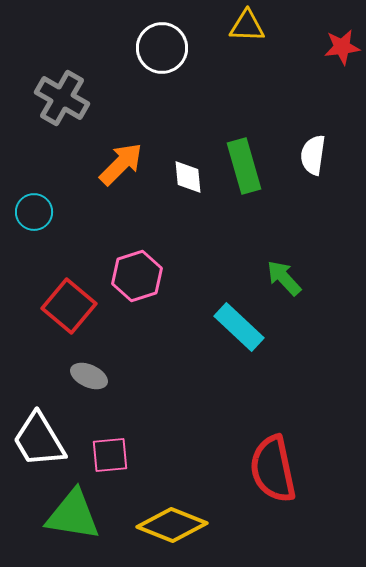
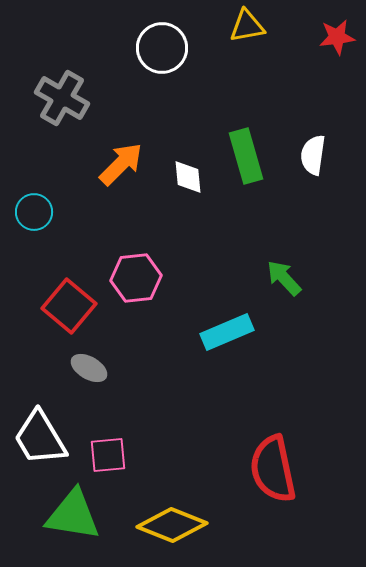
yellow triangle: rotated 12 degrees counterclockwise
red star: moved 5 px left, 10 px up
green rectangle: moved 2 px right, 10 px up
pink hexagon: moved 1 px left, 2 px down; rotated 12 degrees clockwise
cyan rectangle: moved 12 px left, 5 px down; rotated 66 degrees counterclockwise
gray ellipse: moved 8 px up; rotated 6 degrees clockwise
white trapezoid: moved 1 px right, 2 px up
pink square: moved 2 px left
